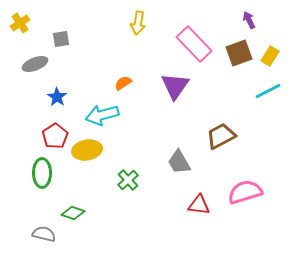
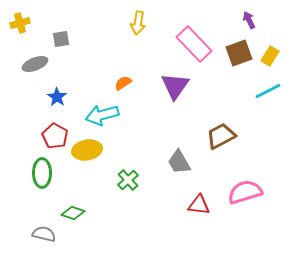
yellow cross: rotated 18 degrees clockwise
red pentagon: rotated 10 degrees counterclockwise
